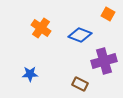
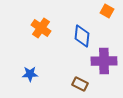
orange square: moved 1 px left, 3 px up
blue diamond: moved 2 px right, 1 px down; rotated 75 degrees clockwise
purple cross: rotated 15 degrees clockwise
